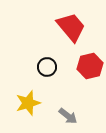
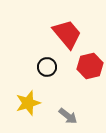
red trapezoid: moved 4 px left, 7 px down
